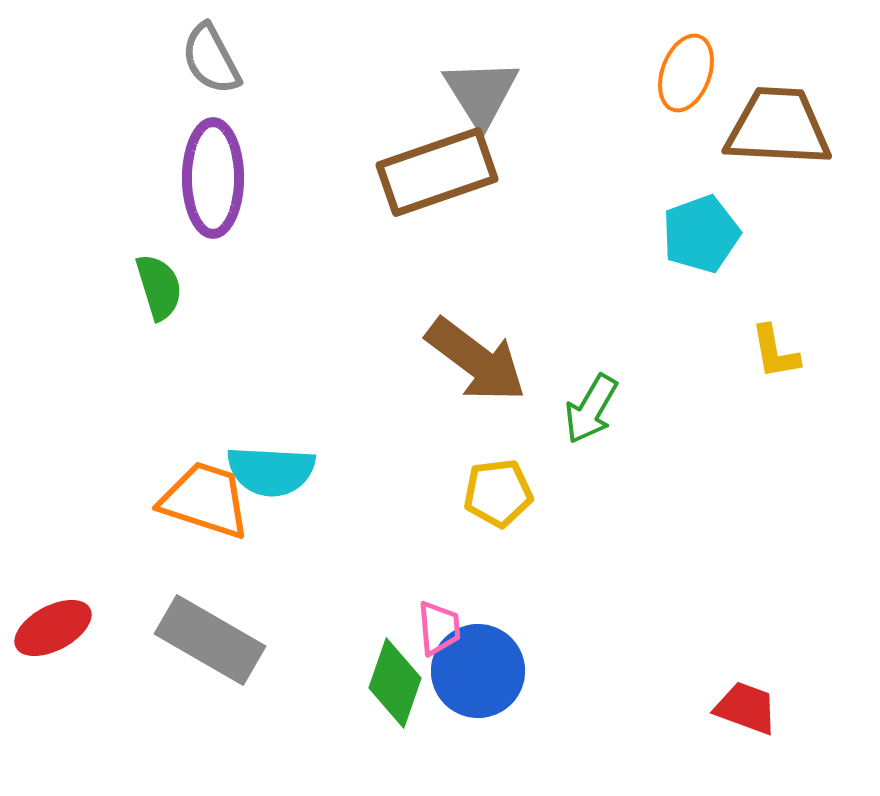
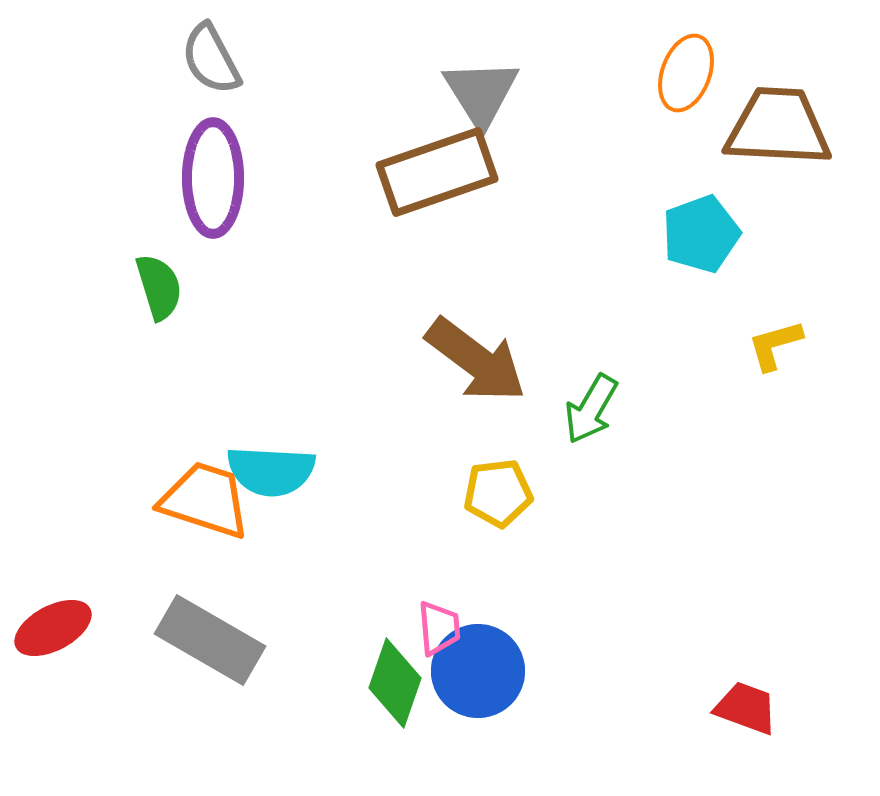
yellow L-shape: moved 7 px up; rotated 84 degrees clockwise
